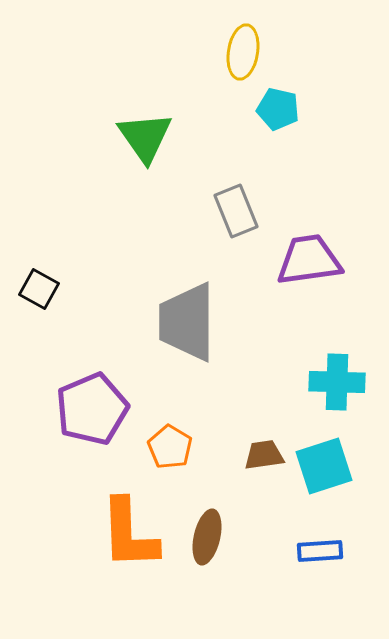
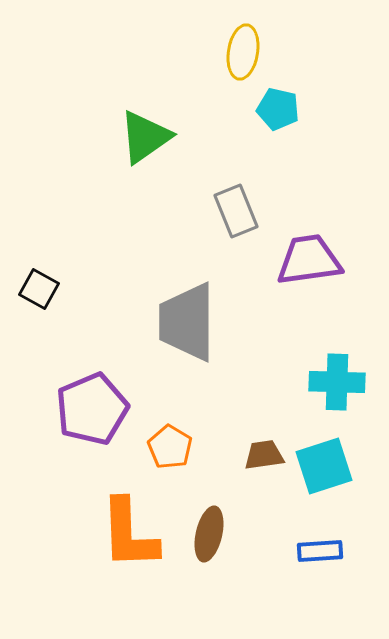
green triangle: rotated 30 degrees clockwise
brown ellipse: moved 2 px right, 3 px up
